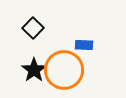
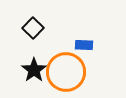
orange circle: moved 2 px right, 2 px down
